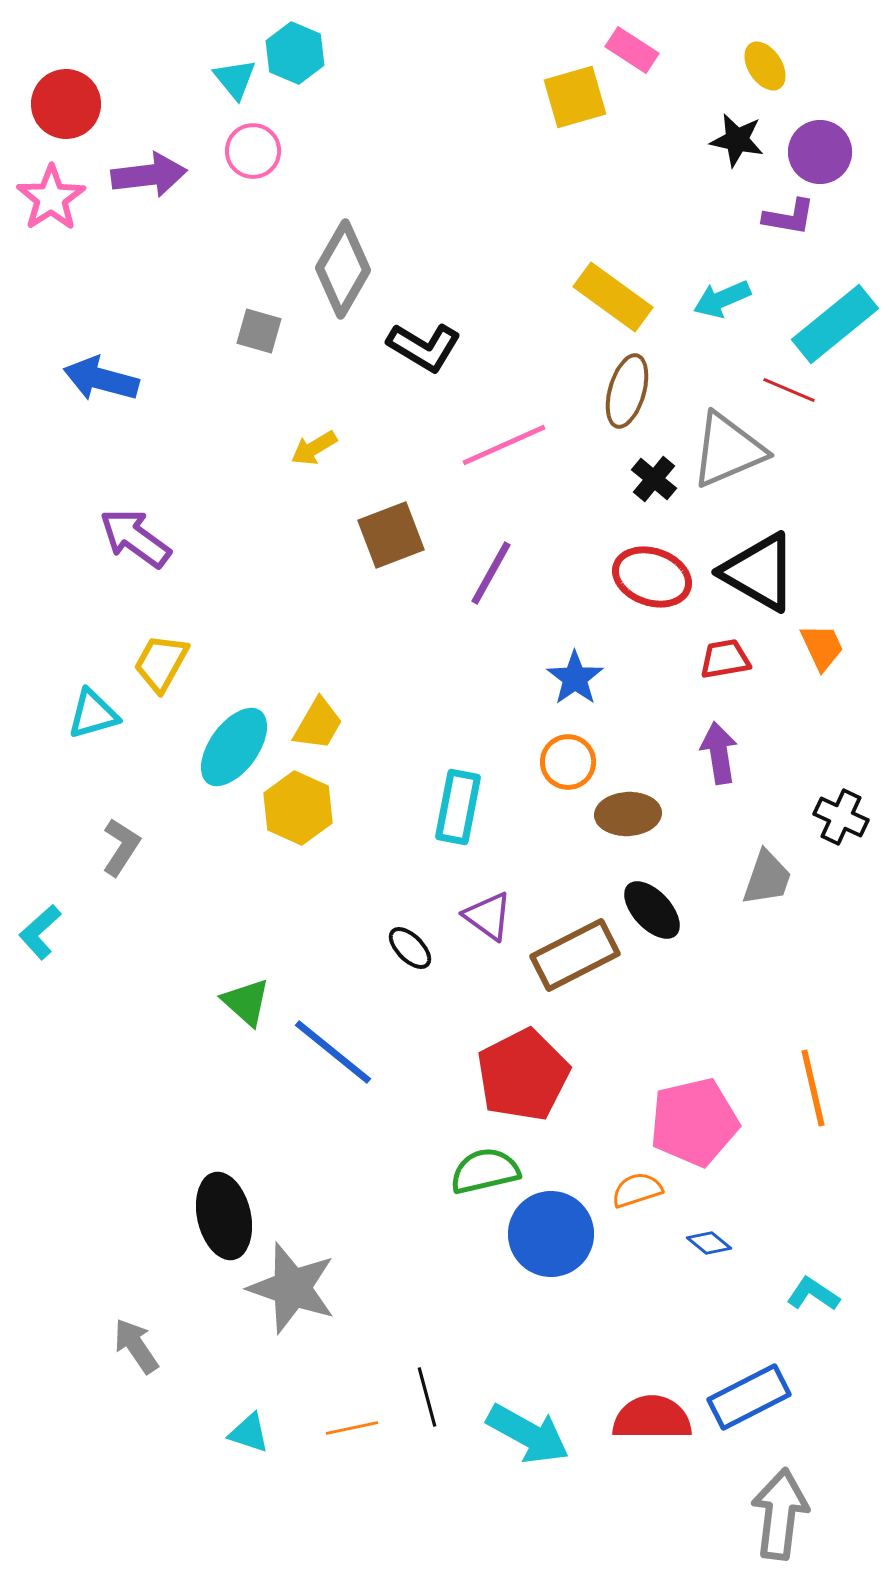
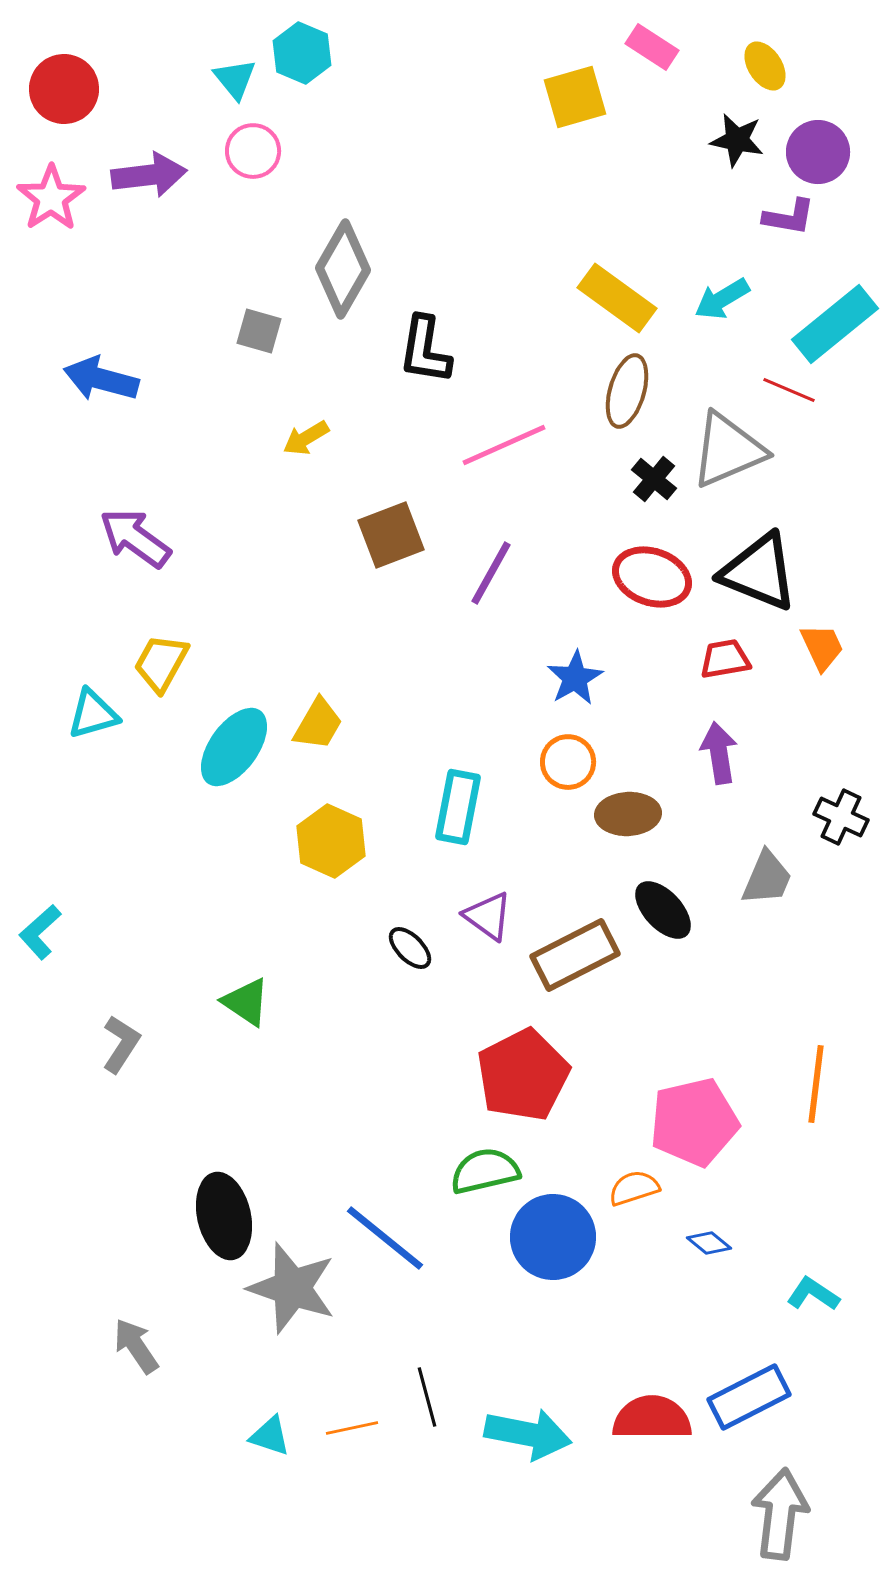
pink rectangle at (632, 50): moved 20 px right, 3 px up
cyan hexagon at (295, 53): moved 7 px right
red circle at (66, 104): moved 2 px left, 15 px up
purple circle at (820, 152): moved 2 px left
yellow rectangle at (613, 297): moved 4 px right, 1 px down
cyan arrow at (722, 299): rotated 8 degrees counterclockwise
black L-shape at (424, 347): moved 1 px right, 3 px down; rotated 68 degrees clockwise
yellow arrow at (314, 448): moved 8 px left, 10 px up
black triangle at (759, 572): rotated 8 degrees counterclockwise
blue star at (575, 678): rotated 6 degrees clockwise
yellow hexagon at (298, 808): moved 33 px right, 33 px down
gray L-shape at (121, 847): moved 197 px down
gray trapezoid at (767, 878): rotated 4 degrees clockwise
black ellipse at (652, 910): moved 11 px right
green triangle at (246, 1002): rotated 8 degrees counterclockwise
blue line at (333, 1052): moved 52 px right, 186 px down
orange line at (813, 1088): moved 3 px right, 4 px up; rotated 20 degrees clockwise
orange semicircle at (637, 1190): moved 3 px left, 2 px up
blue circle at (551, 1234): moved 2 px right, 3 px down
cyan triangle at (249, 1433): moved 21 px right, 3 px down
cyan arrow at (528, 1434): rotated 18 degrees counterclockwise
